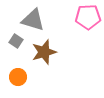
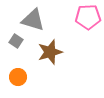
brown star: moved 6 px right
